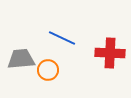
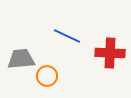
blue line: moved 5 px right, 2 px up
orange circle: moved 1 px left, 6 px down
